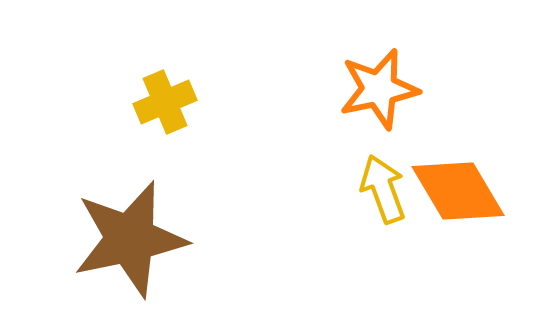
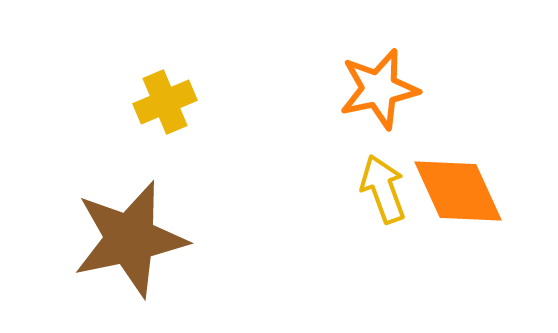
orange diamond: rotated 6 degrees clockwise
